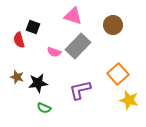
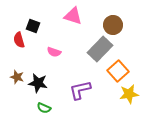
black square: moved 1 px up
gray rectangle: moved 22 px right, 3 px down
orange square: moved 3 px up
black star: rotated 18 degrees clockwise
yellow star: moved 6 px up; rotated 24 degrees counterclockwise
